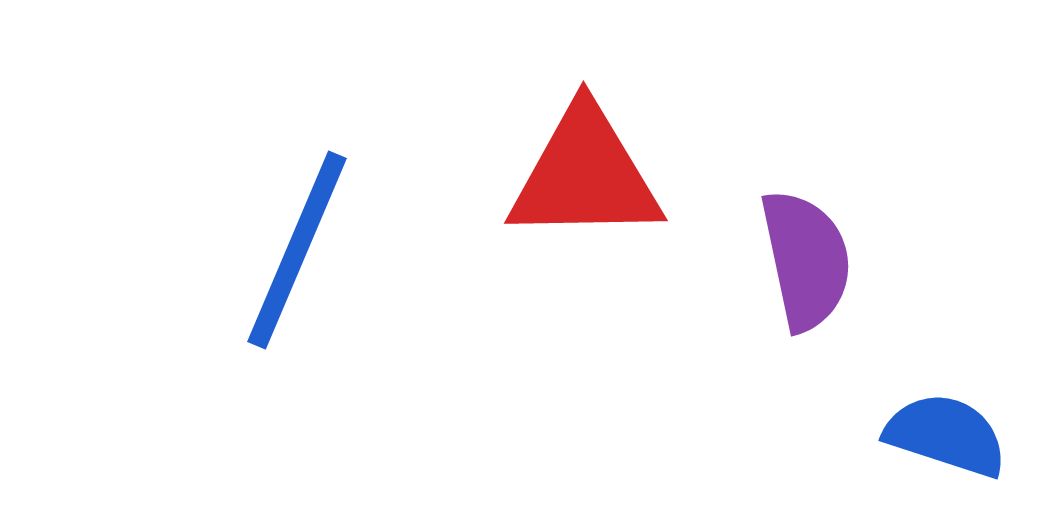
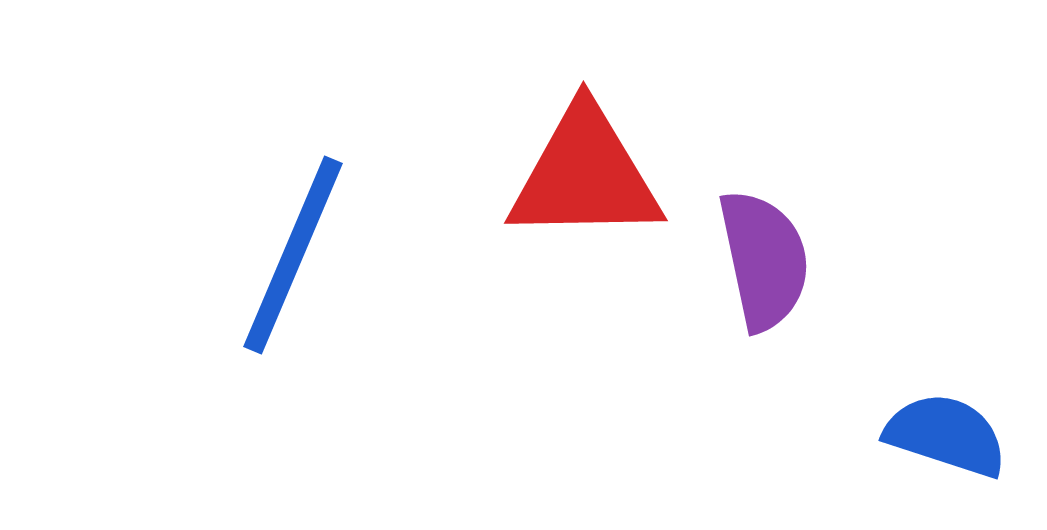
blue line: moved 4 px left, 5 px down
purple semicircle: moved 42 px left
